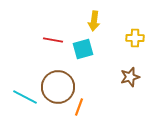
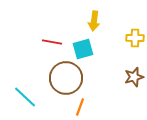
red line: moved 1 px left, 2 px down
brown star: moved 4 px right
brown circle: moved 8 px right, 9 px up
cyan line: rotated 15 degrees clockwise
orange line: moved 1 px right
